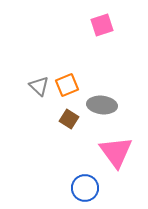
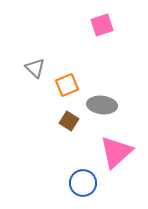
gray triangle: moved 4 px left, 18 px up
brown square: moved 2 px down
pink triangle: rotated 24 degrees clockwise
blue circle: moved 2 px left, 5 px up
